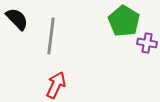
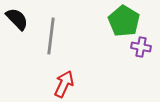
purple cross: moved 6 px left, 4 px down
red arrow: moved 8 px right, 1 px up
